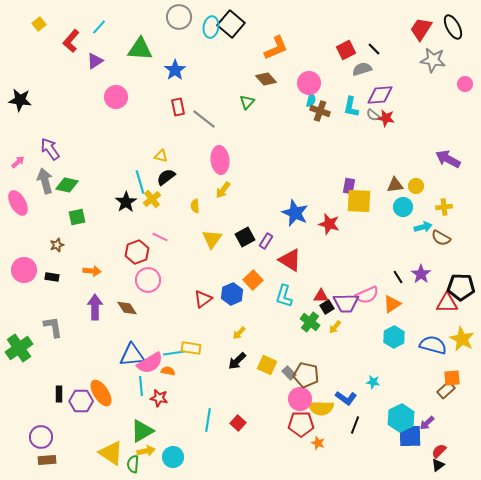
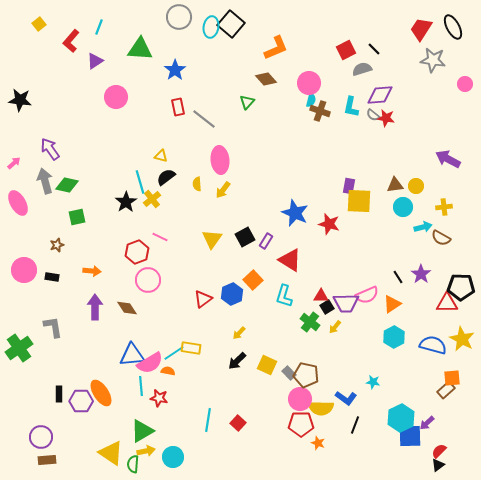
cyan line at (99, 27): rotated 21 degrees counterclockwise
pink arrow at (18, 162): moved 4 px left, 1 px down
yellow semicircle at (195, 206): moved 2 px right, 22 px up
cyan line at (174, 353): rotated 25 degrees counterclockwise
